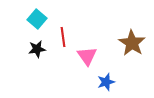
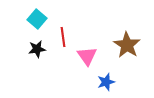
brown star: moved 5 px left, 2 px down
